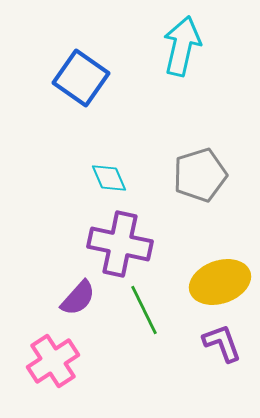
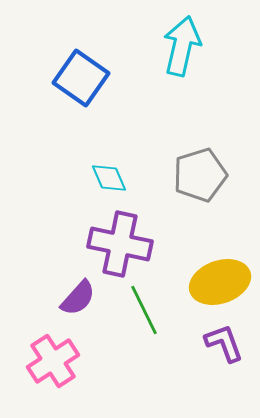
purple L-shape: moved 2 px right
